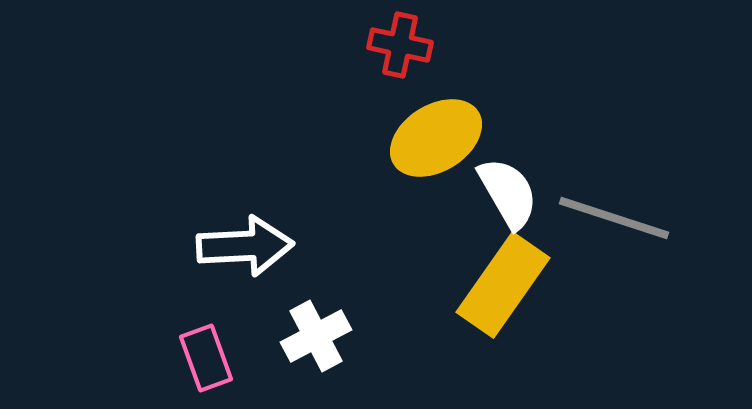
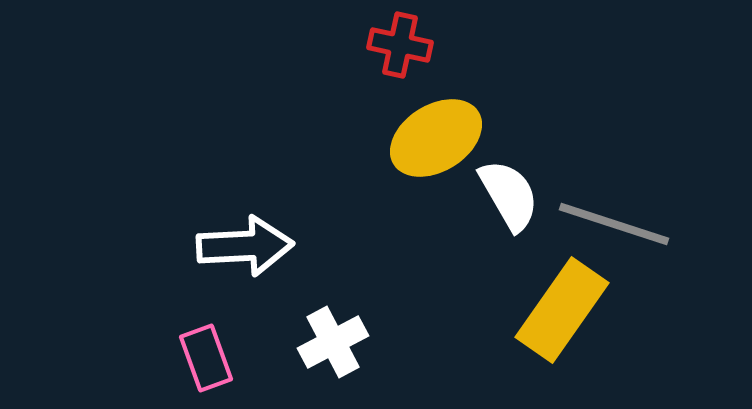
white semicircle: moved 1 px right, 2 px down
gray line: moved 6 px down
yellow rectangle: moved 59 px right, 25 px down
white cross: moved 17 px right, 6 px down
